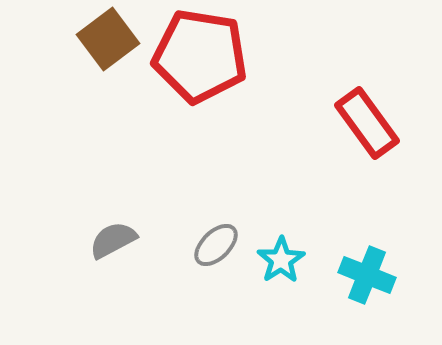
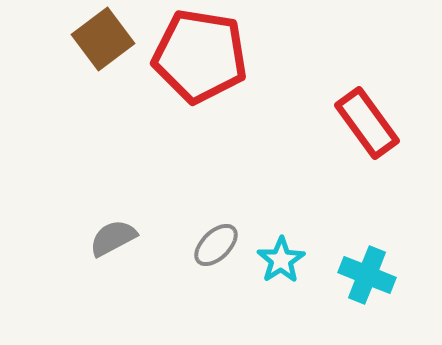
brown square: moved 5 px left
gray semicircle: moved 2 px up
